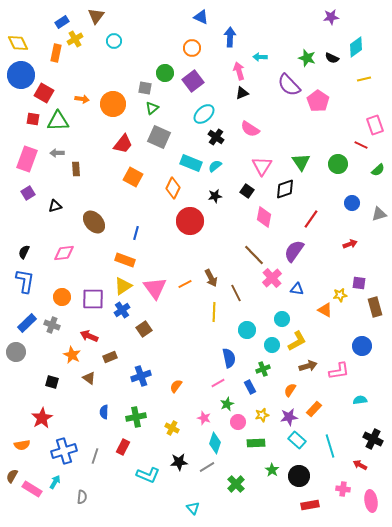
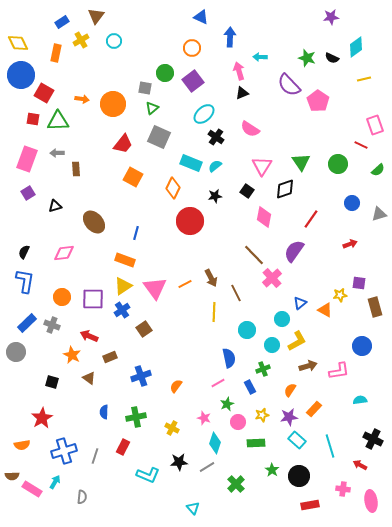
yellow cross at (75, 39): moved 6 px right, 1 px down
blue triangle at (297, 289): moved 3 px right, 14 px down; rotated 48 degrees counterclockwise
brown semicircle at (12, 476): rotated 120 degrees counterclockwise
